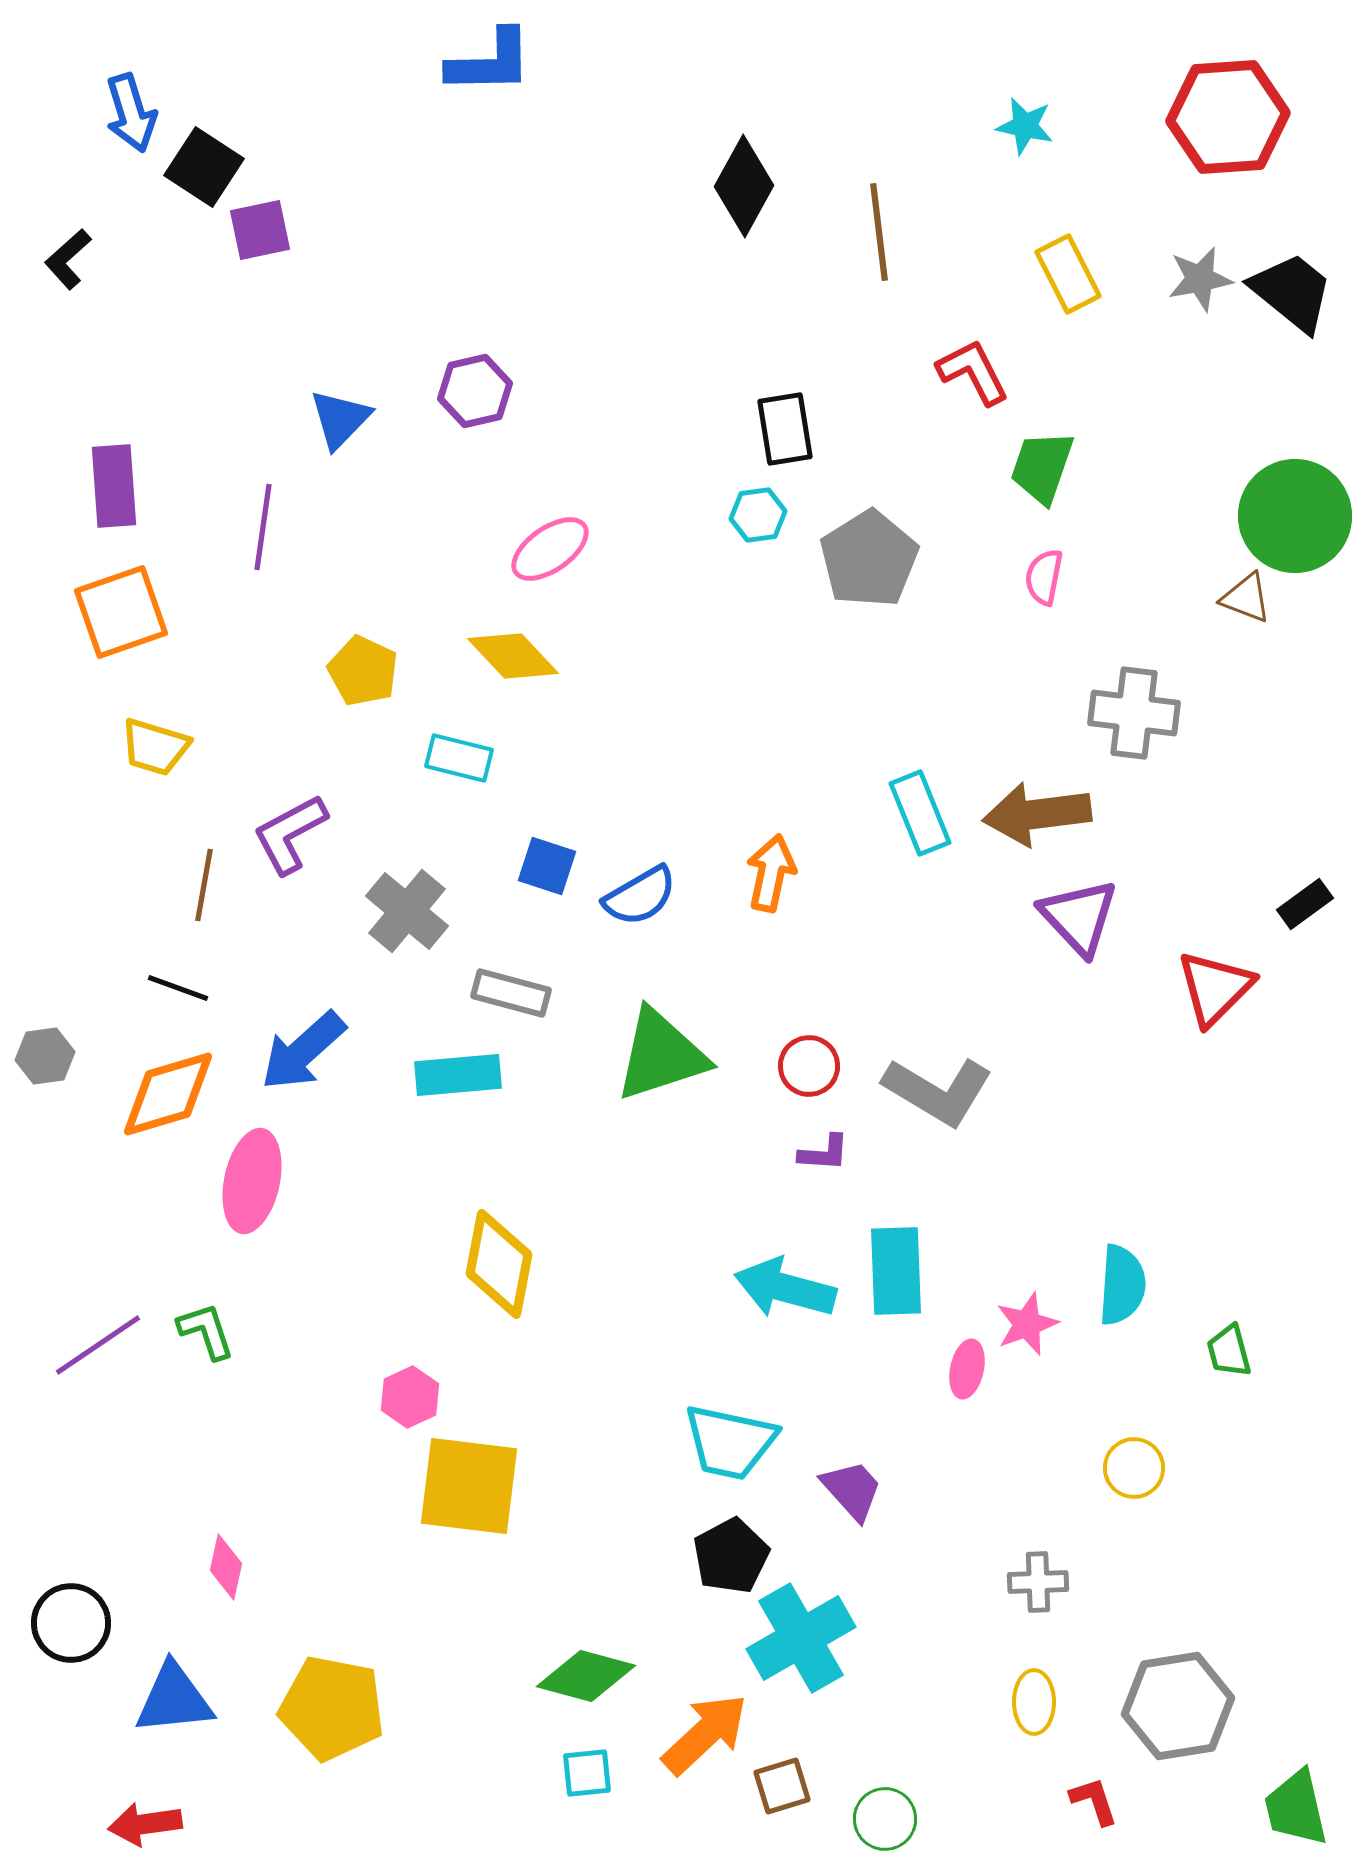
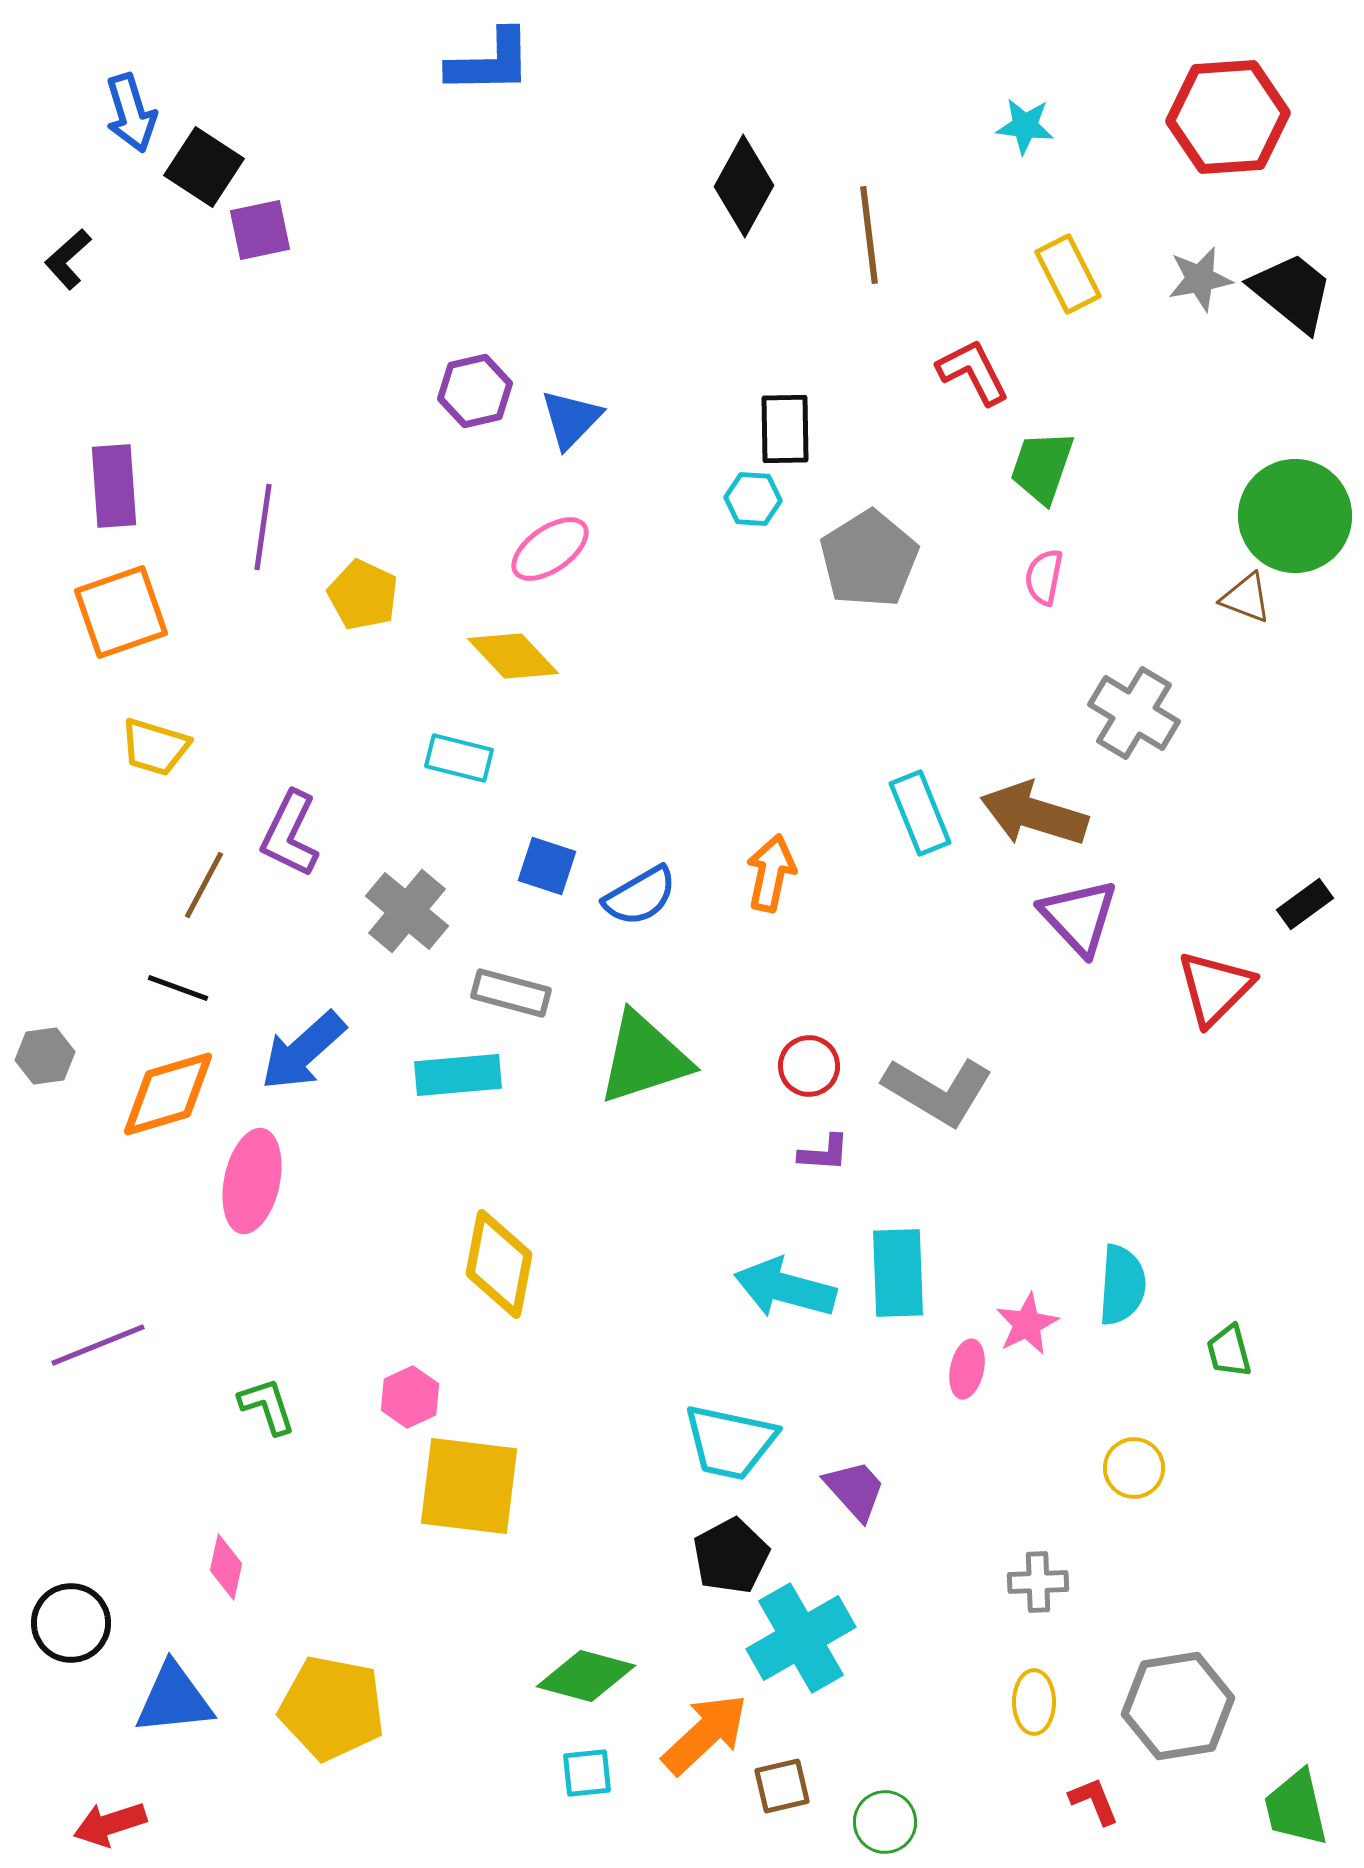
cyan star at (1025, 126): rotated 6 degrees counterclockwise
brown line at (879, 232): moved 10 px left, 3 px down
blue triangle at (340, 419): moved 231 px right
black rectangle at (785, 429): rotated 8 degrees clockwise
cyan hexagon at (758, 515): moved 5 px left, 16 px up; rotated 12 degrees clockwise
yellow pentagon at (363, 671): moved 76 px up
gray cross at (1134, 713): rotated 24 degrees clockwise
brown arrow at (1037, 814): moved 3 px left; rotated 24 degrees clockwise
purple L-shape at (290, 834): rotated 36 degrees counterclockwise
brown line at (204, 885): rotated 18 degrees clockwise
green triangle at (661, 1055): moved 17 px left, 3 px down
cyan rectangle at (896, 1271): moved 2 px right, 2 px down
pink star at (1027, 1324): rotated 6 degrees counterclockwise
green L-shape at (206, 1331): moved 61 px right, 75 px down
purple line at (98, 1345): rotated 12 degrees clockwise
purple trapezoid at (852, 1490): moved 3 px right
brown square at (782, 1786): rotated 4 degrees clockwise
red L-shape at (1094, 1801): rotated 4 degrees counterclockwise
green circle at (885, 1819): moved 3 px down
red arrow at (145, 1824): moved 35 px left; rotated 10 degrees counterclockwise
